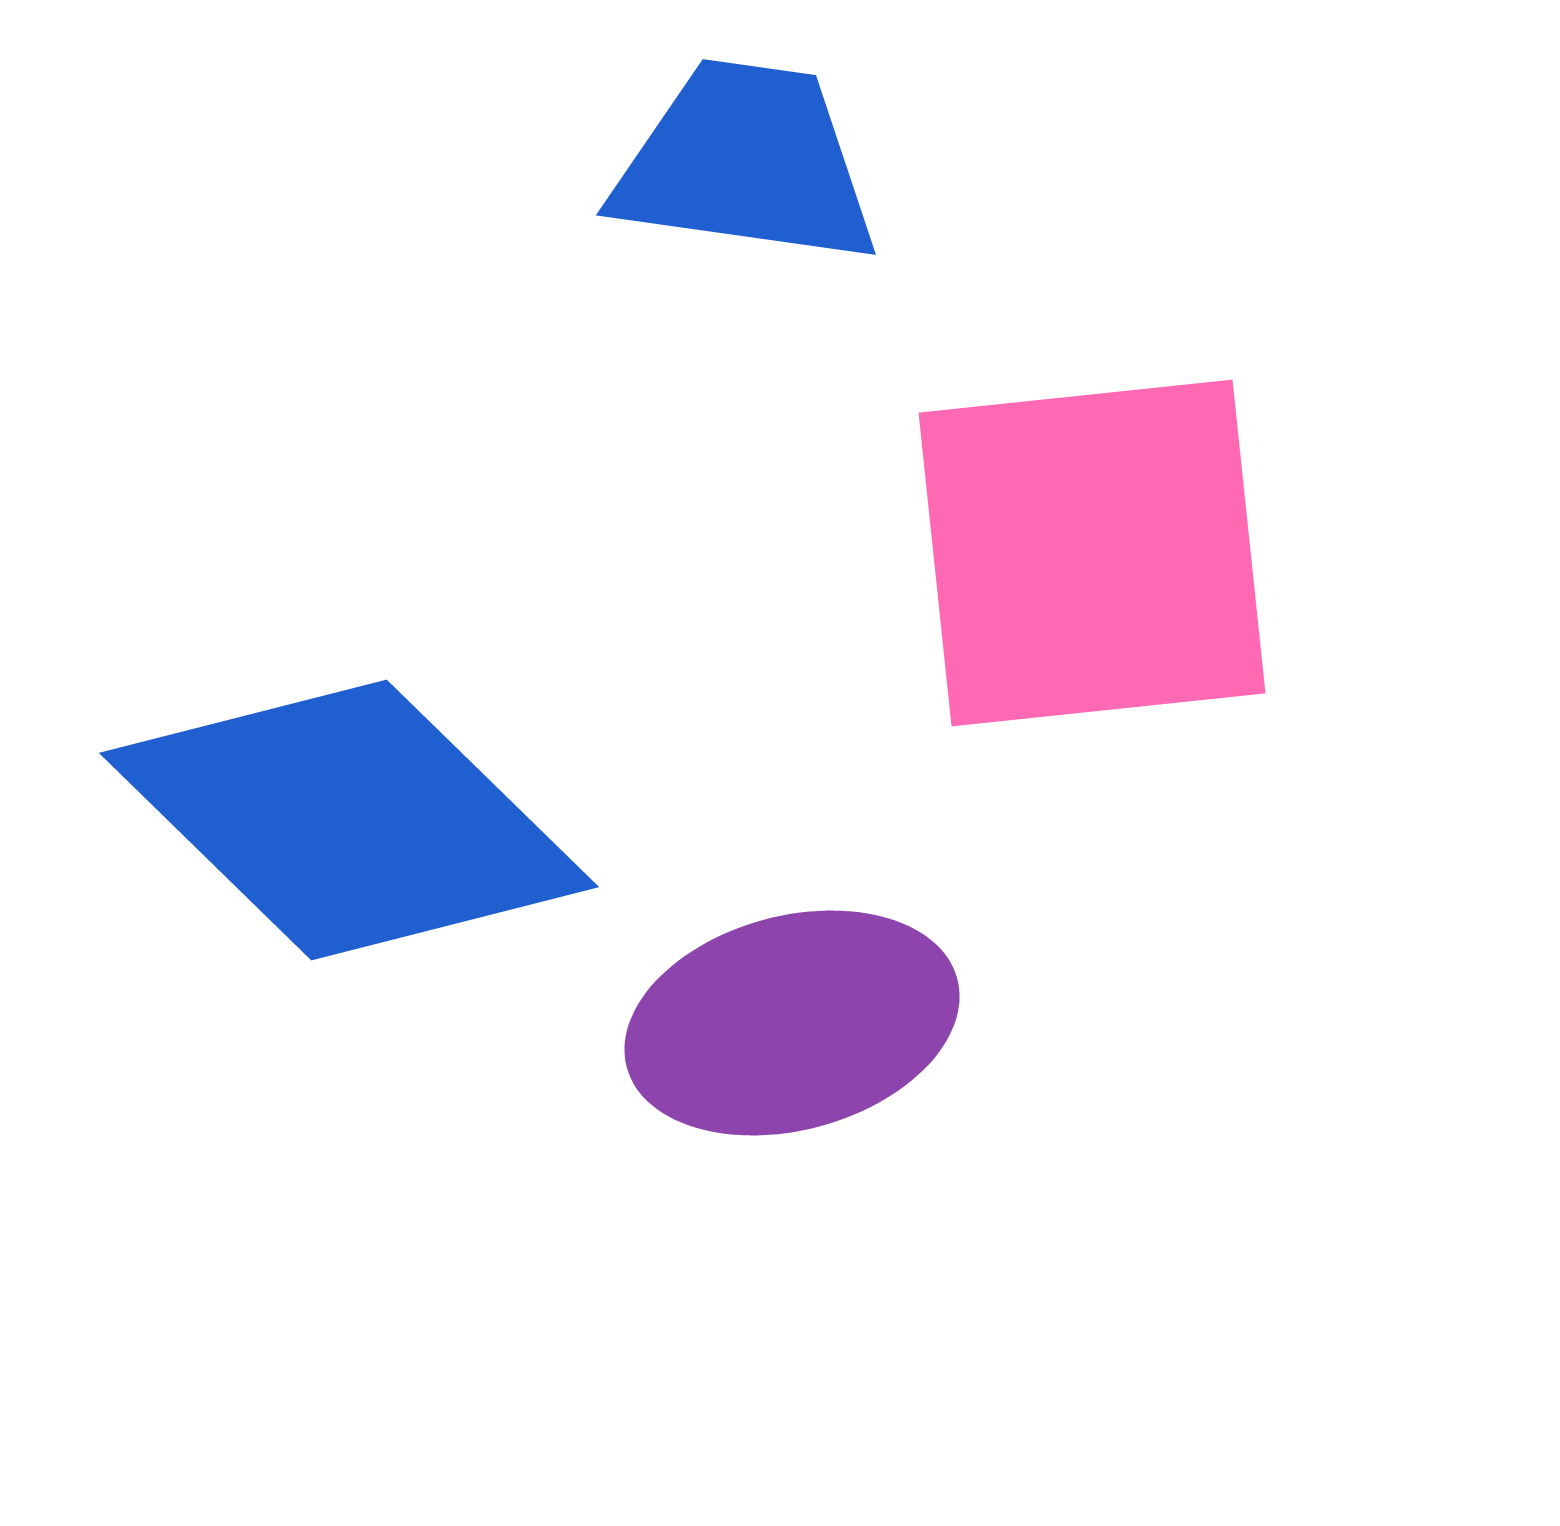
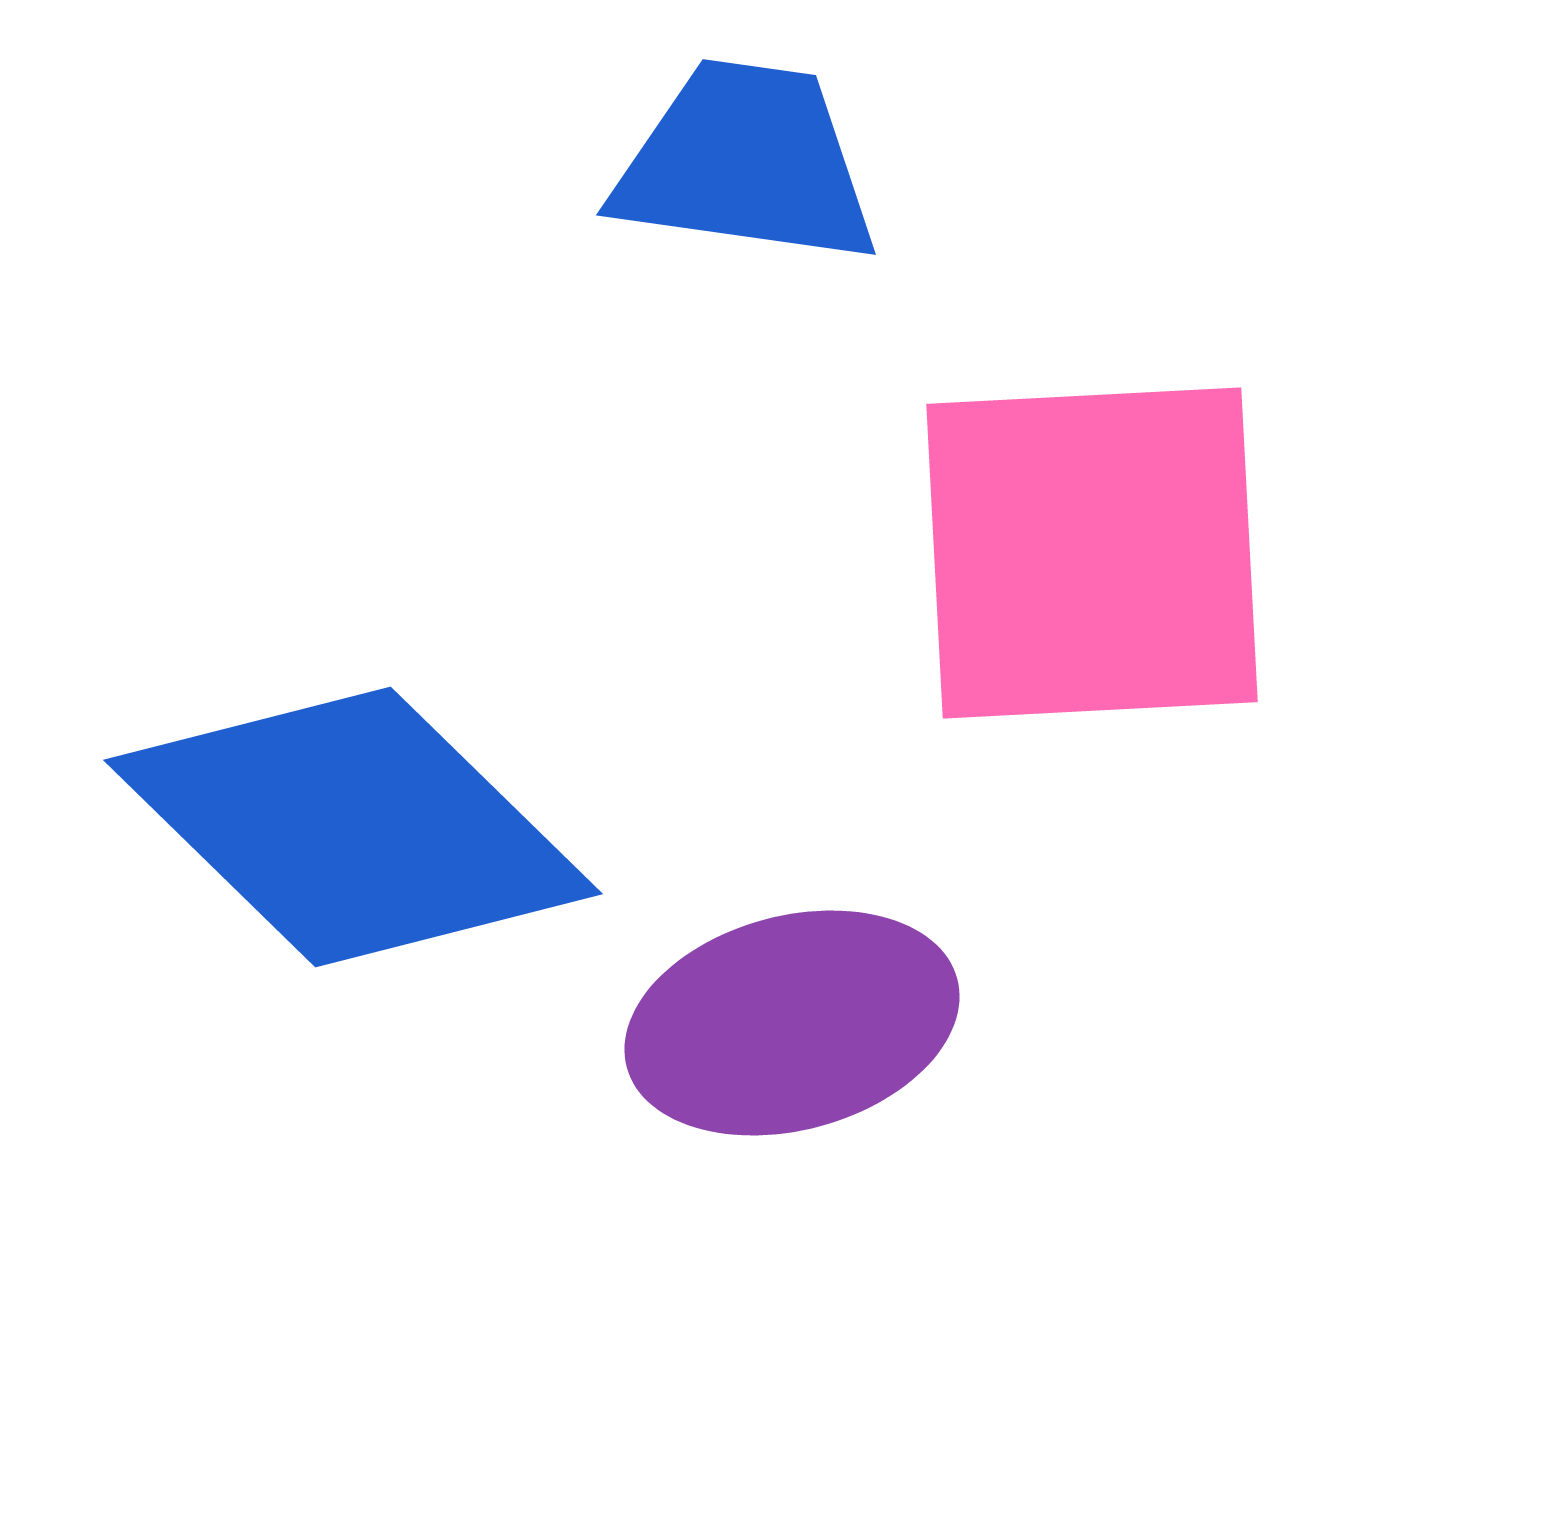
pink square: rotated 3 degrees clockwise
blue diamond: moved 4 px right, 7 px down
